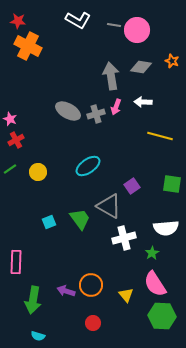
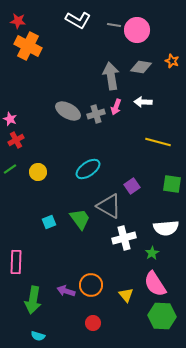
yellow line: moved 2 px left, 6 px down
cyan ellipse: moved 3 px down
